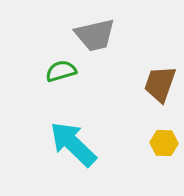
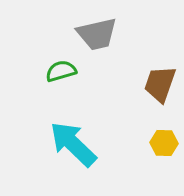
gray trapezoid: moved 2 px right, 1 px up
